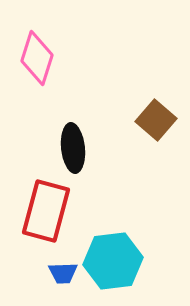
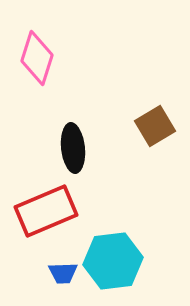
brown square: moved 1 px left, 6 px down; rotated 18 degrees clockwise
red rectangle: rotated 52 degrees clockwise
